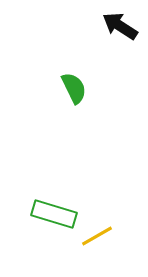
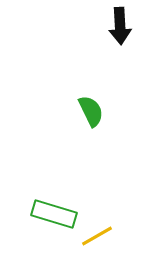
black arrow: rotated 126 degrees counterclockwise
green semicircle: moved 17 px right, 23 px down
